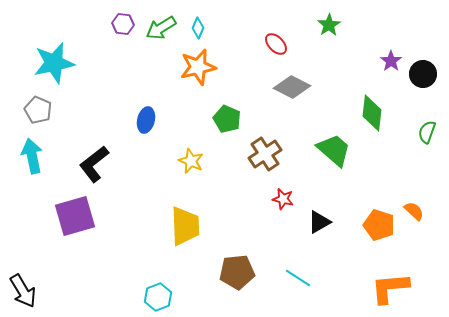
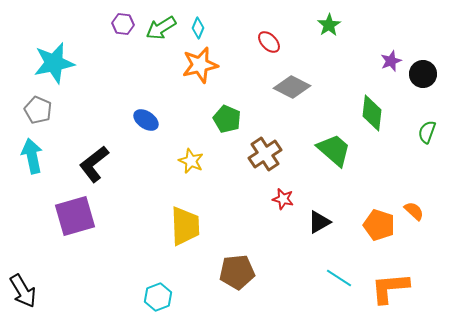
red ellipse: moved 7 px left, 2 px up
purple star: rotated 15 degrees clockwise
orange star: moved 2 px right, 2 px up
blue ellipse: rotated 70 degrees counterclockwise
cyan line: moved 41 px right
